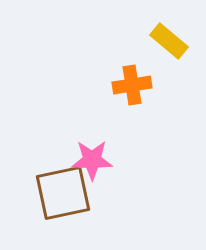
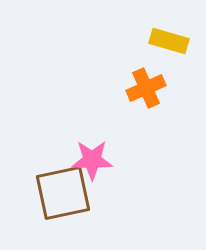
yellow rectangle: rotated 24 degrees counterclockwise
orange cross: moved 14 px right, 3 px down; rotated 15 degrees counterclockwise
